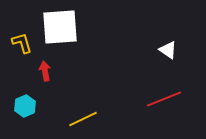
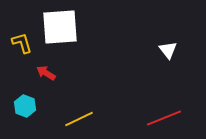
white triangle: rotated 18 degrees clockwise
red arrow: moved 1 px right, 2 px down; rotated 48 degrees counterclockwise
red line: moved 19 px down
cyan hexagon: rotated 15 degrees counterclockwise
yellow line: moved 4 px left
